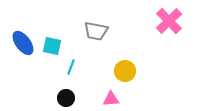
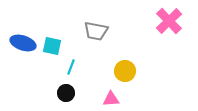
blue ellipse: rotated 35 degrees counterclockwise
black circle: moved 5 px up
